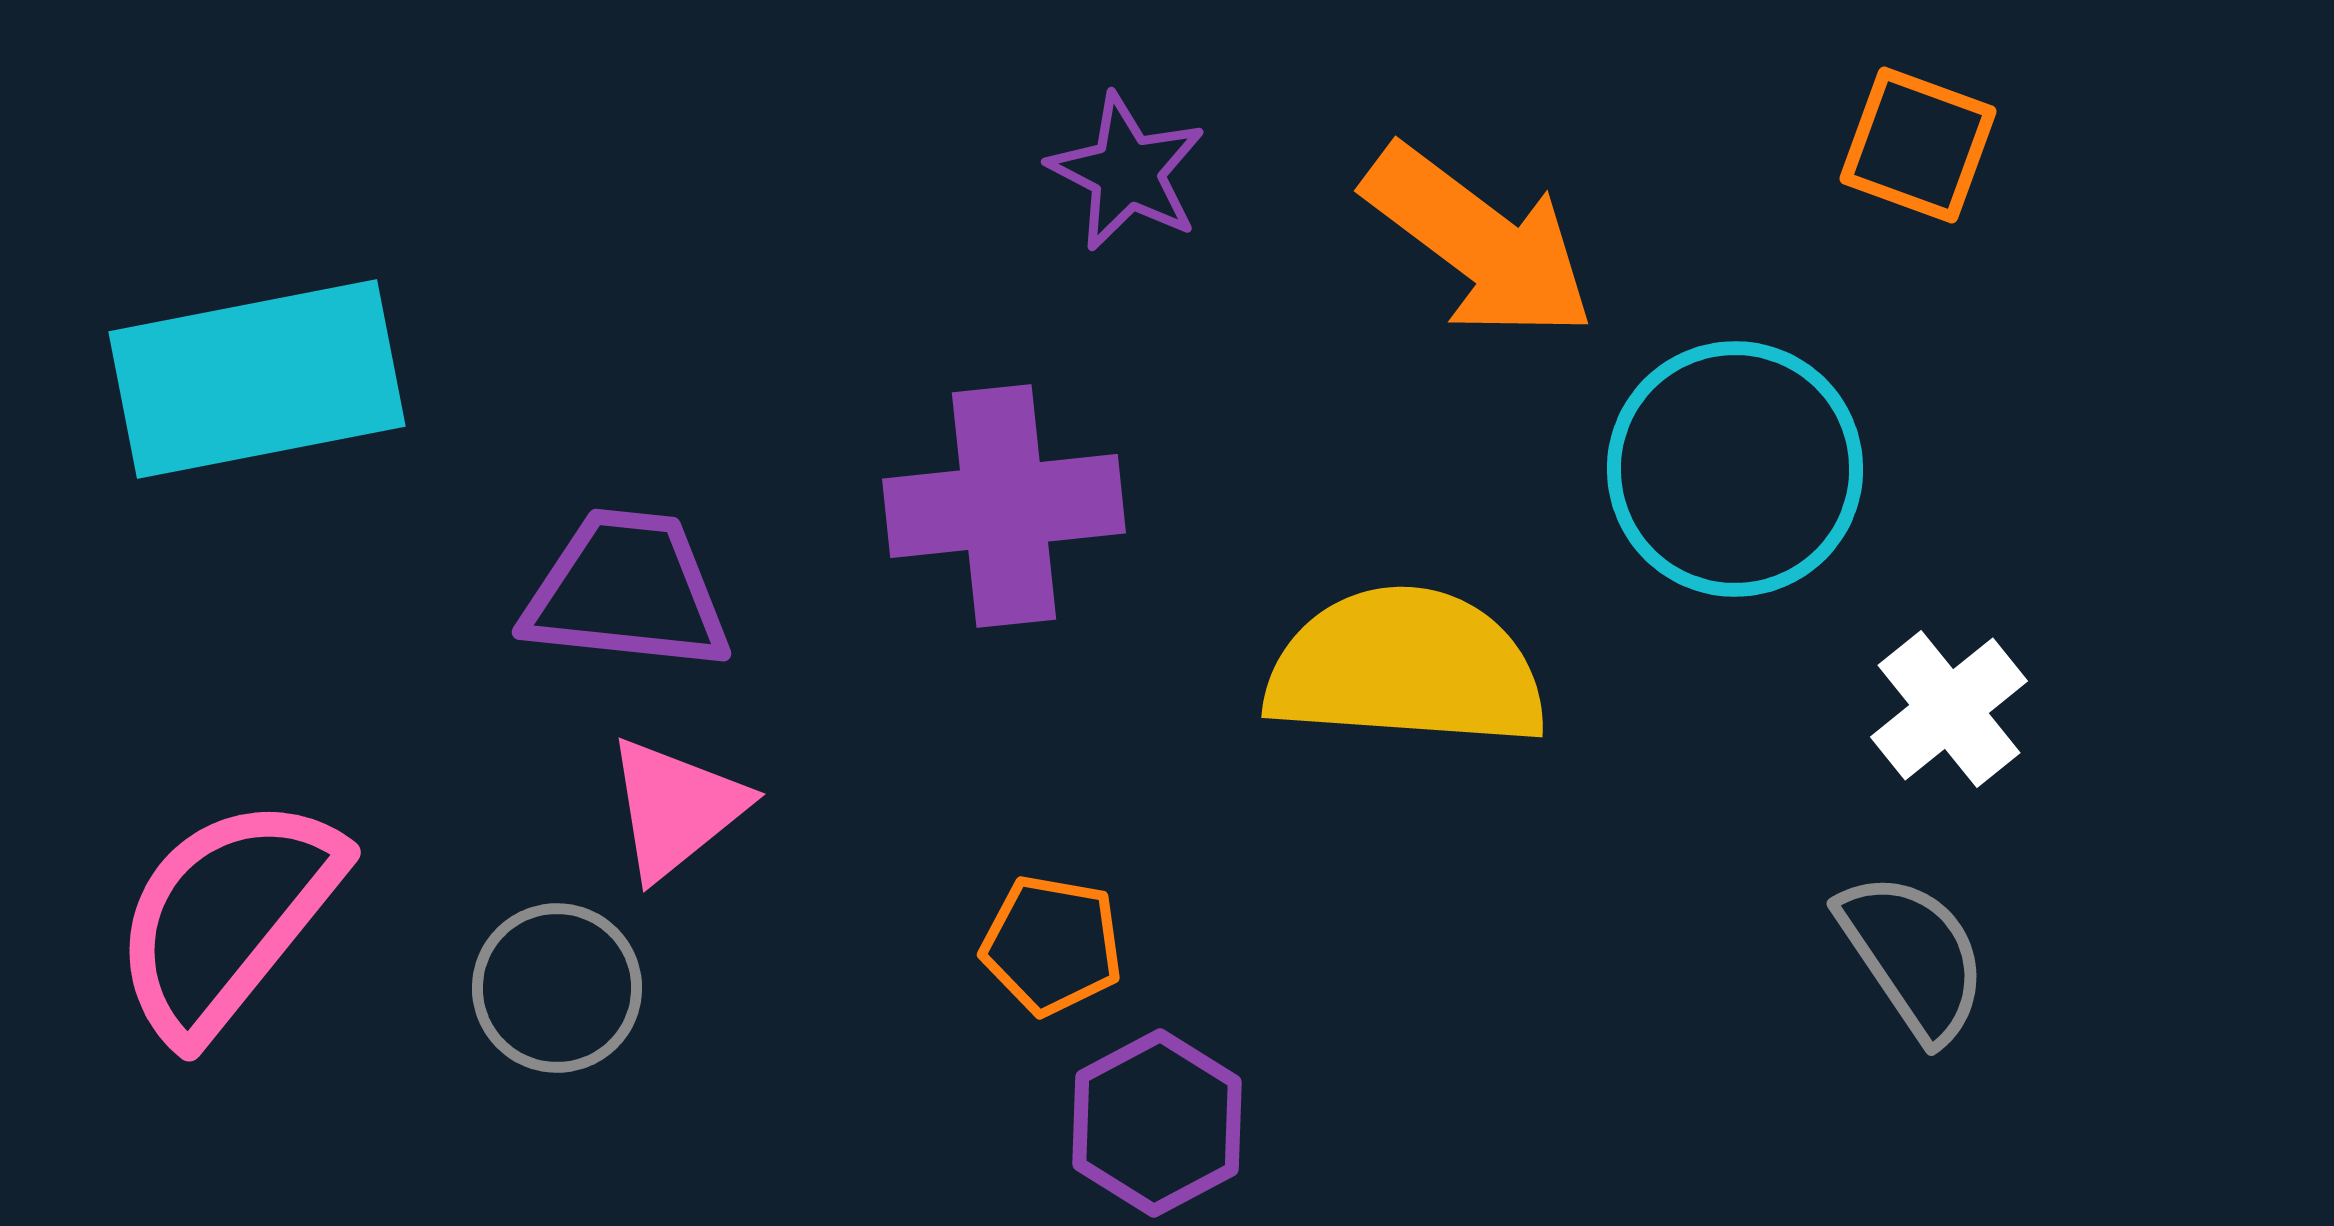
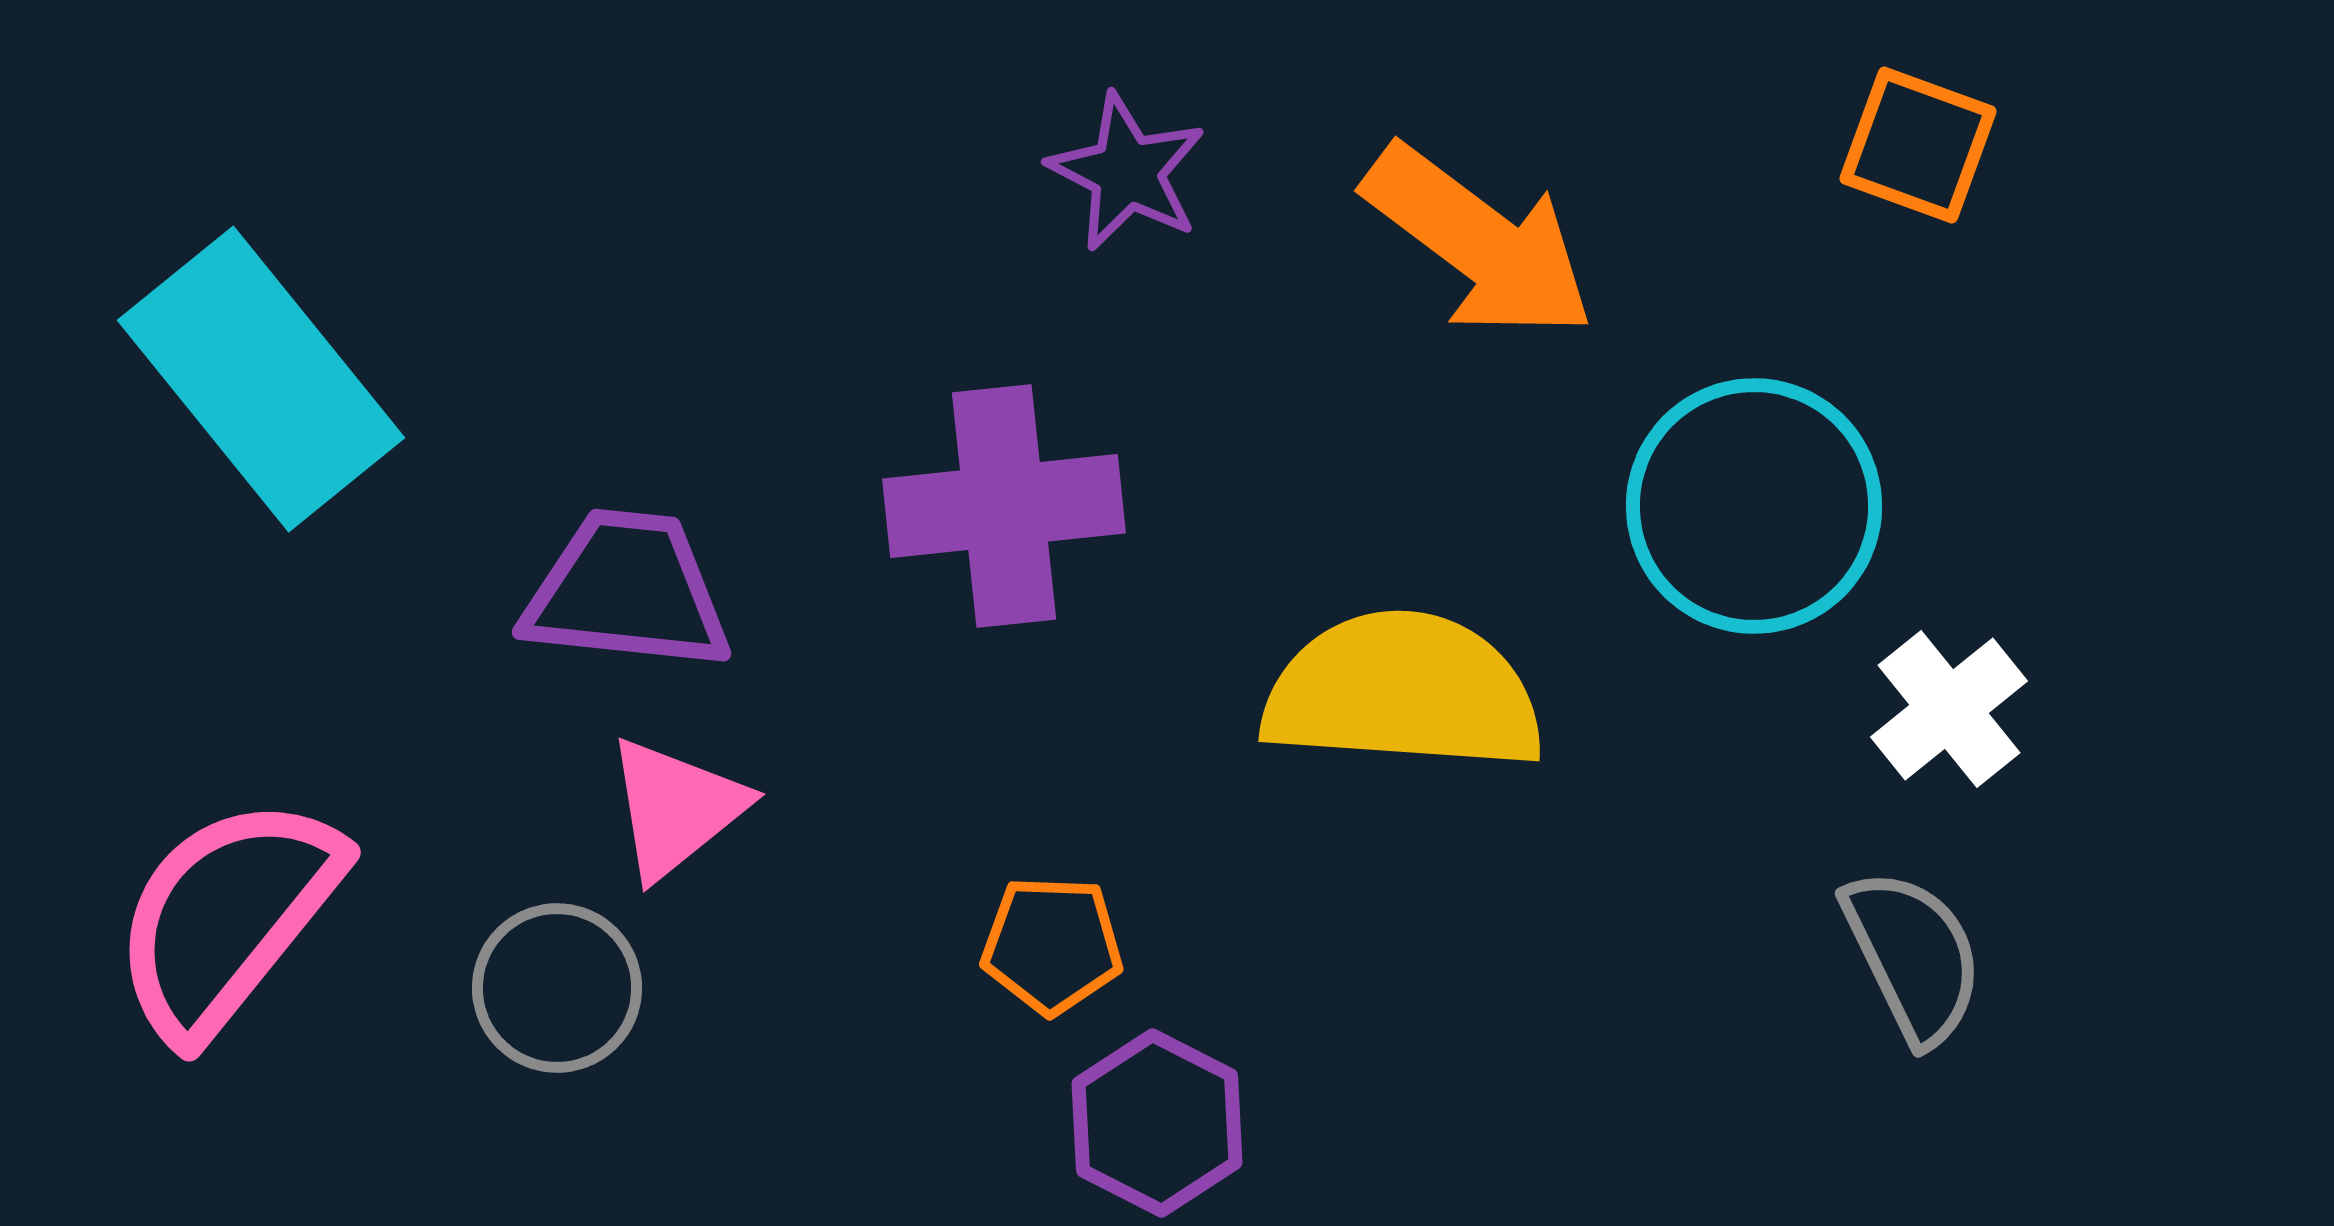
cyan rectangle: moved 4 px right; rotated 62 degrees clockwise
cyan circle: moved 19 px right, 37 px down
yellow semicircle: moved 3 px left, 24 px down
orange pentagon: rotated 8 degrees counterclockwise
gray semicircle: rotated 8 degrees clockwise
purple hexagon: rotated 5 degrees counterclockwise
